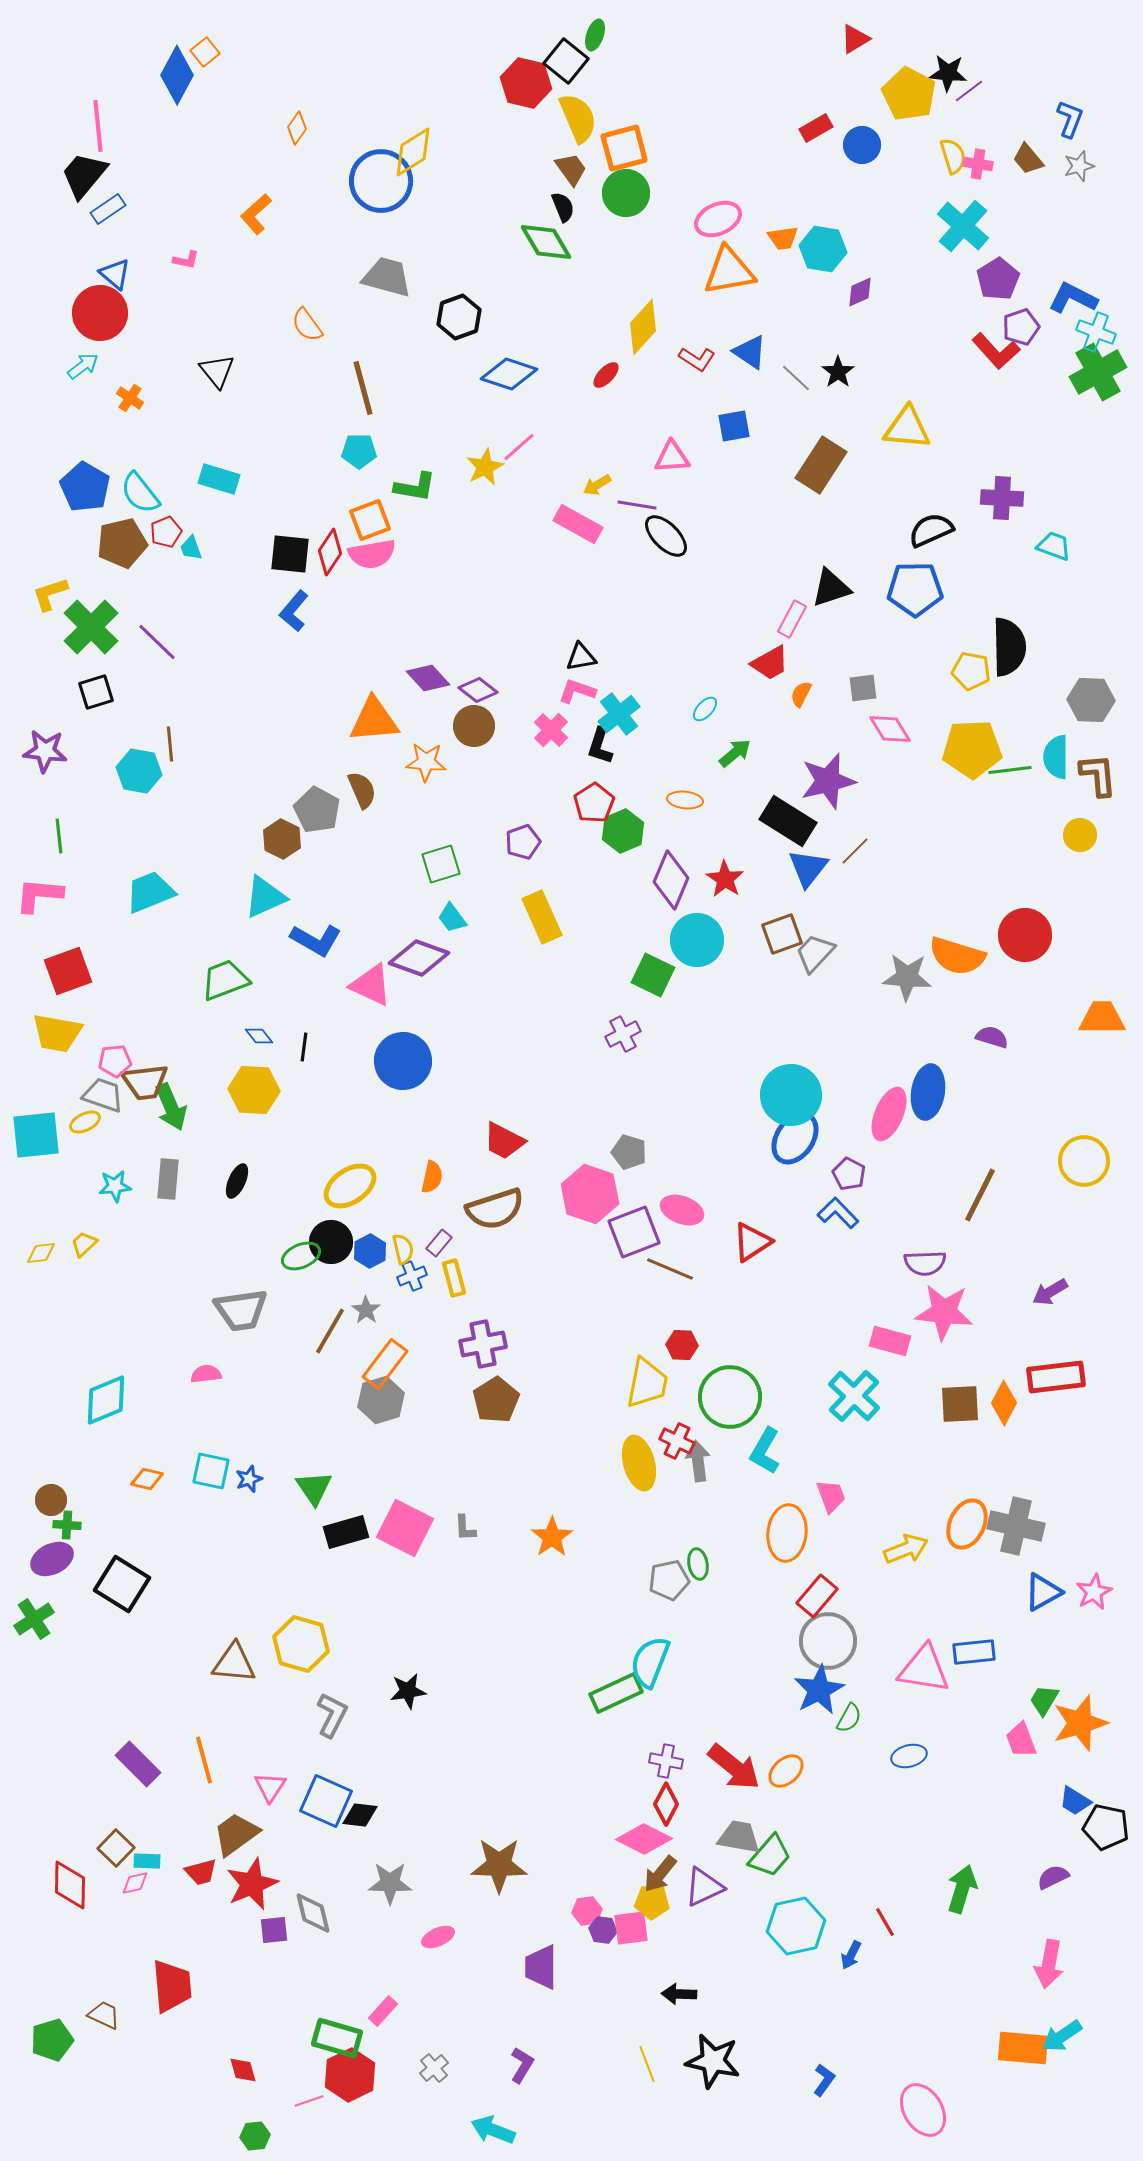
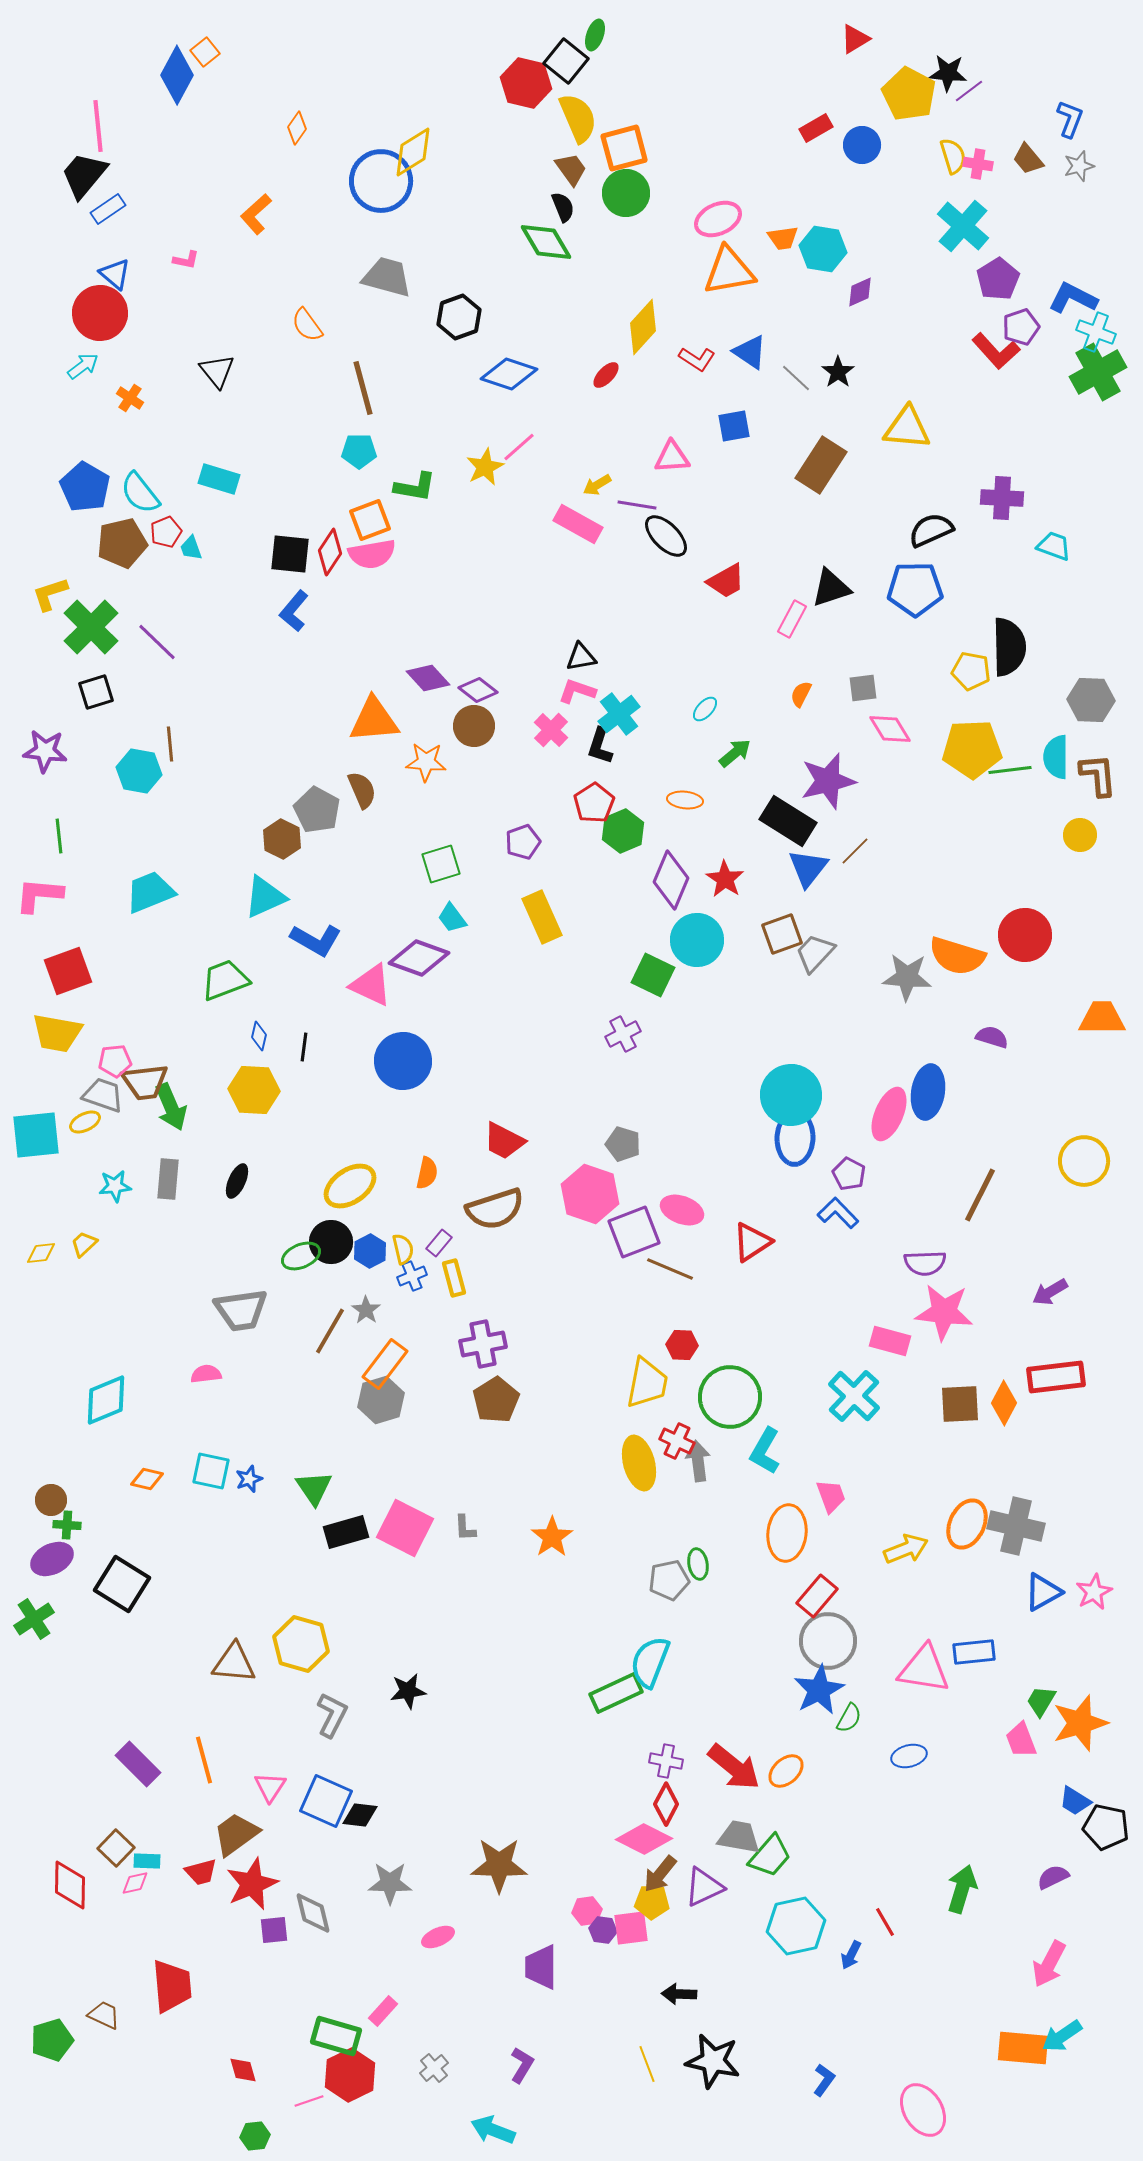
red trapezoid at (770, 663): moved 44 px left, 82 px up
blue diamond at (259, 1036): rotated 52 degrees clockwise
blue ellipse at (795, 1138): rotated 32 degrees counterclockwise
gray pentagon at (629, 1152): moved 6 px left, 8 px up
orange semicircle at (432, 1177): moved 5 px left, 4 px up
green trapezoid at (1044, 1700): moved 3 px left, 1 px down
pink arrow at (1049, 1964): rotated 18 degrees clockwise
green rectangle at (337, 2038): moved 1 px left, 2 px up
